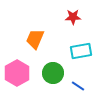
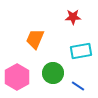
pink hexagon: moved 4 px down
